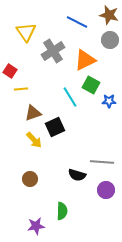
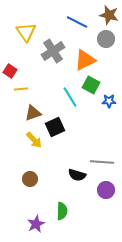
gray circle: moved 4 px left, 1 px up
purple star: moved 2 px up; rotated 18 degrees counterclockwise
